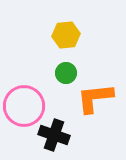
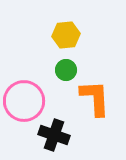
green circle: moved 3 px up
orange L-shape: rotated 93 degrees clockwise
pink circle: moved 5 px up
